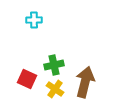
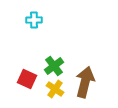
green cross: moved 1 px down; rotated 24 degrees counterclockwise
